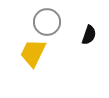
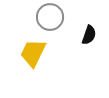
gray circle: moved 3 px right, 5 px up
